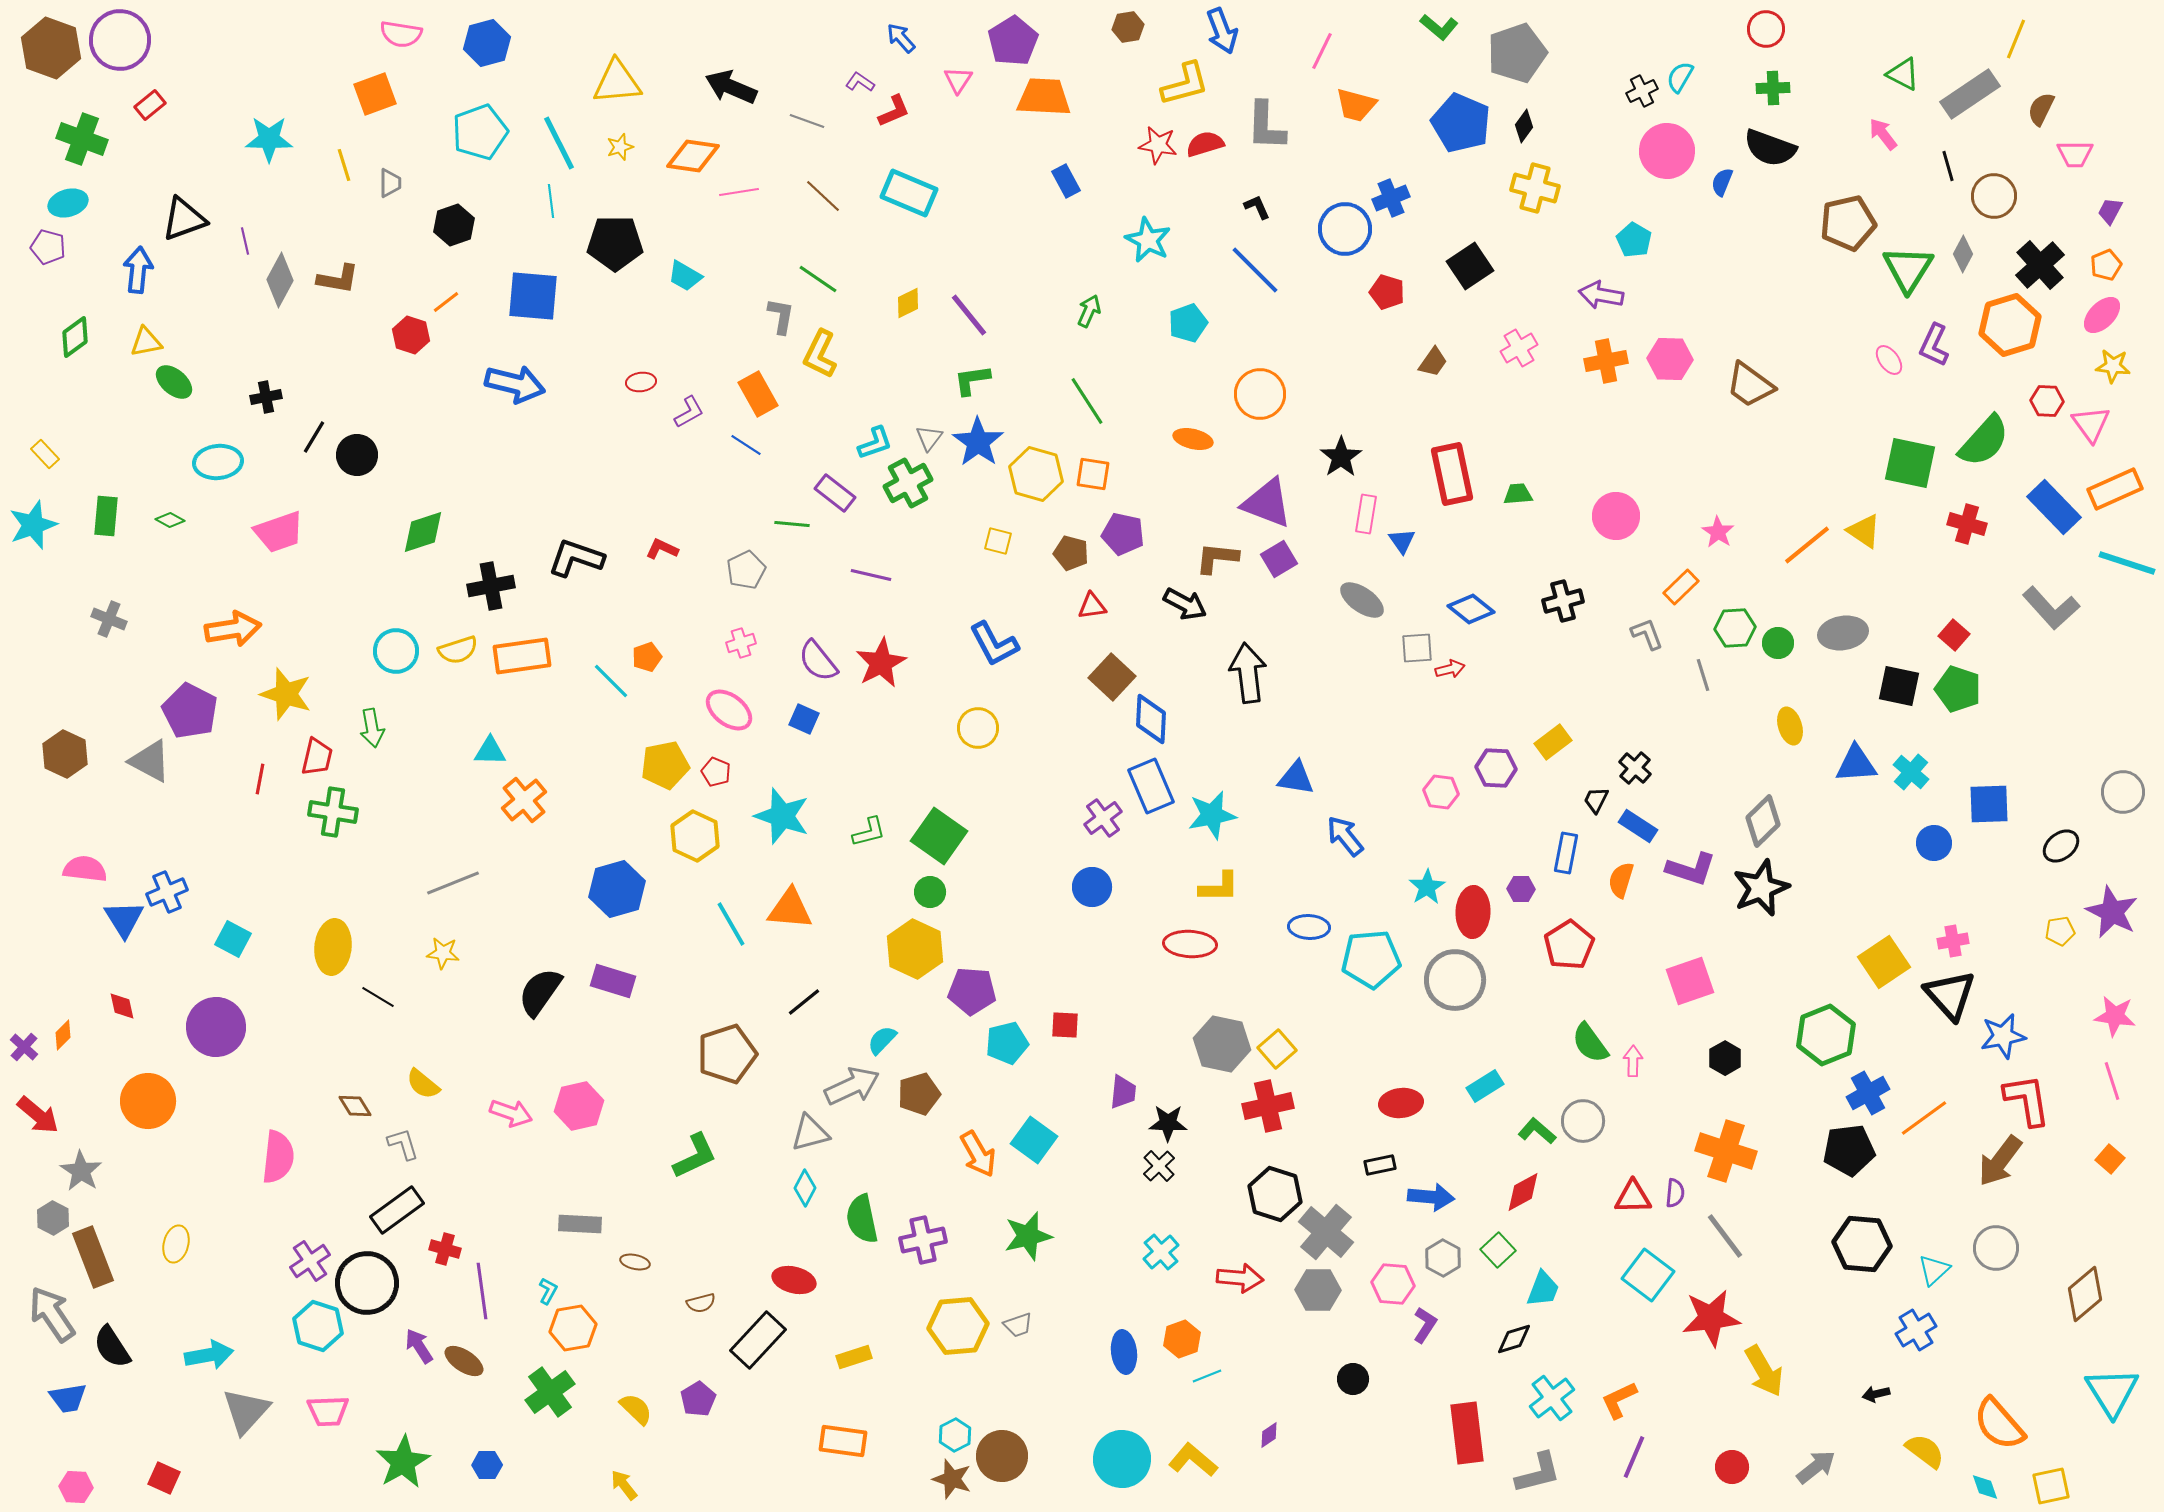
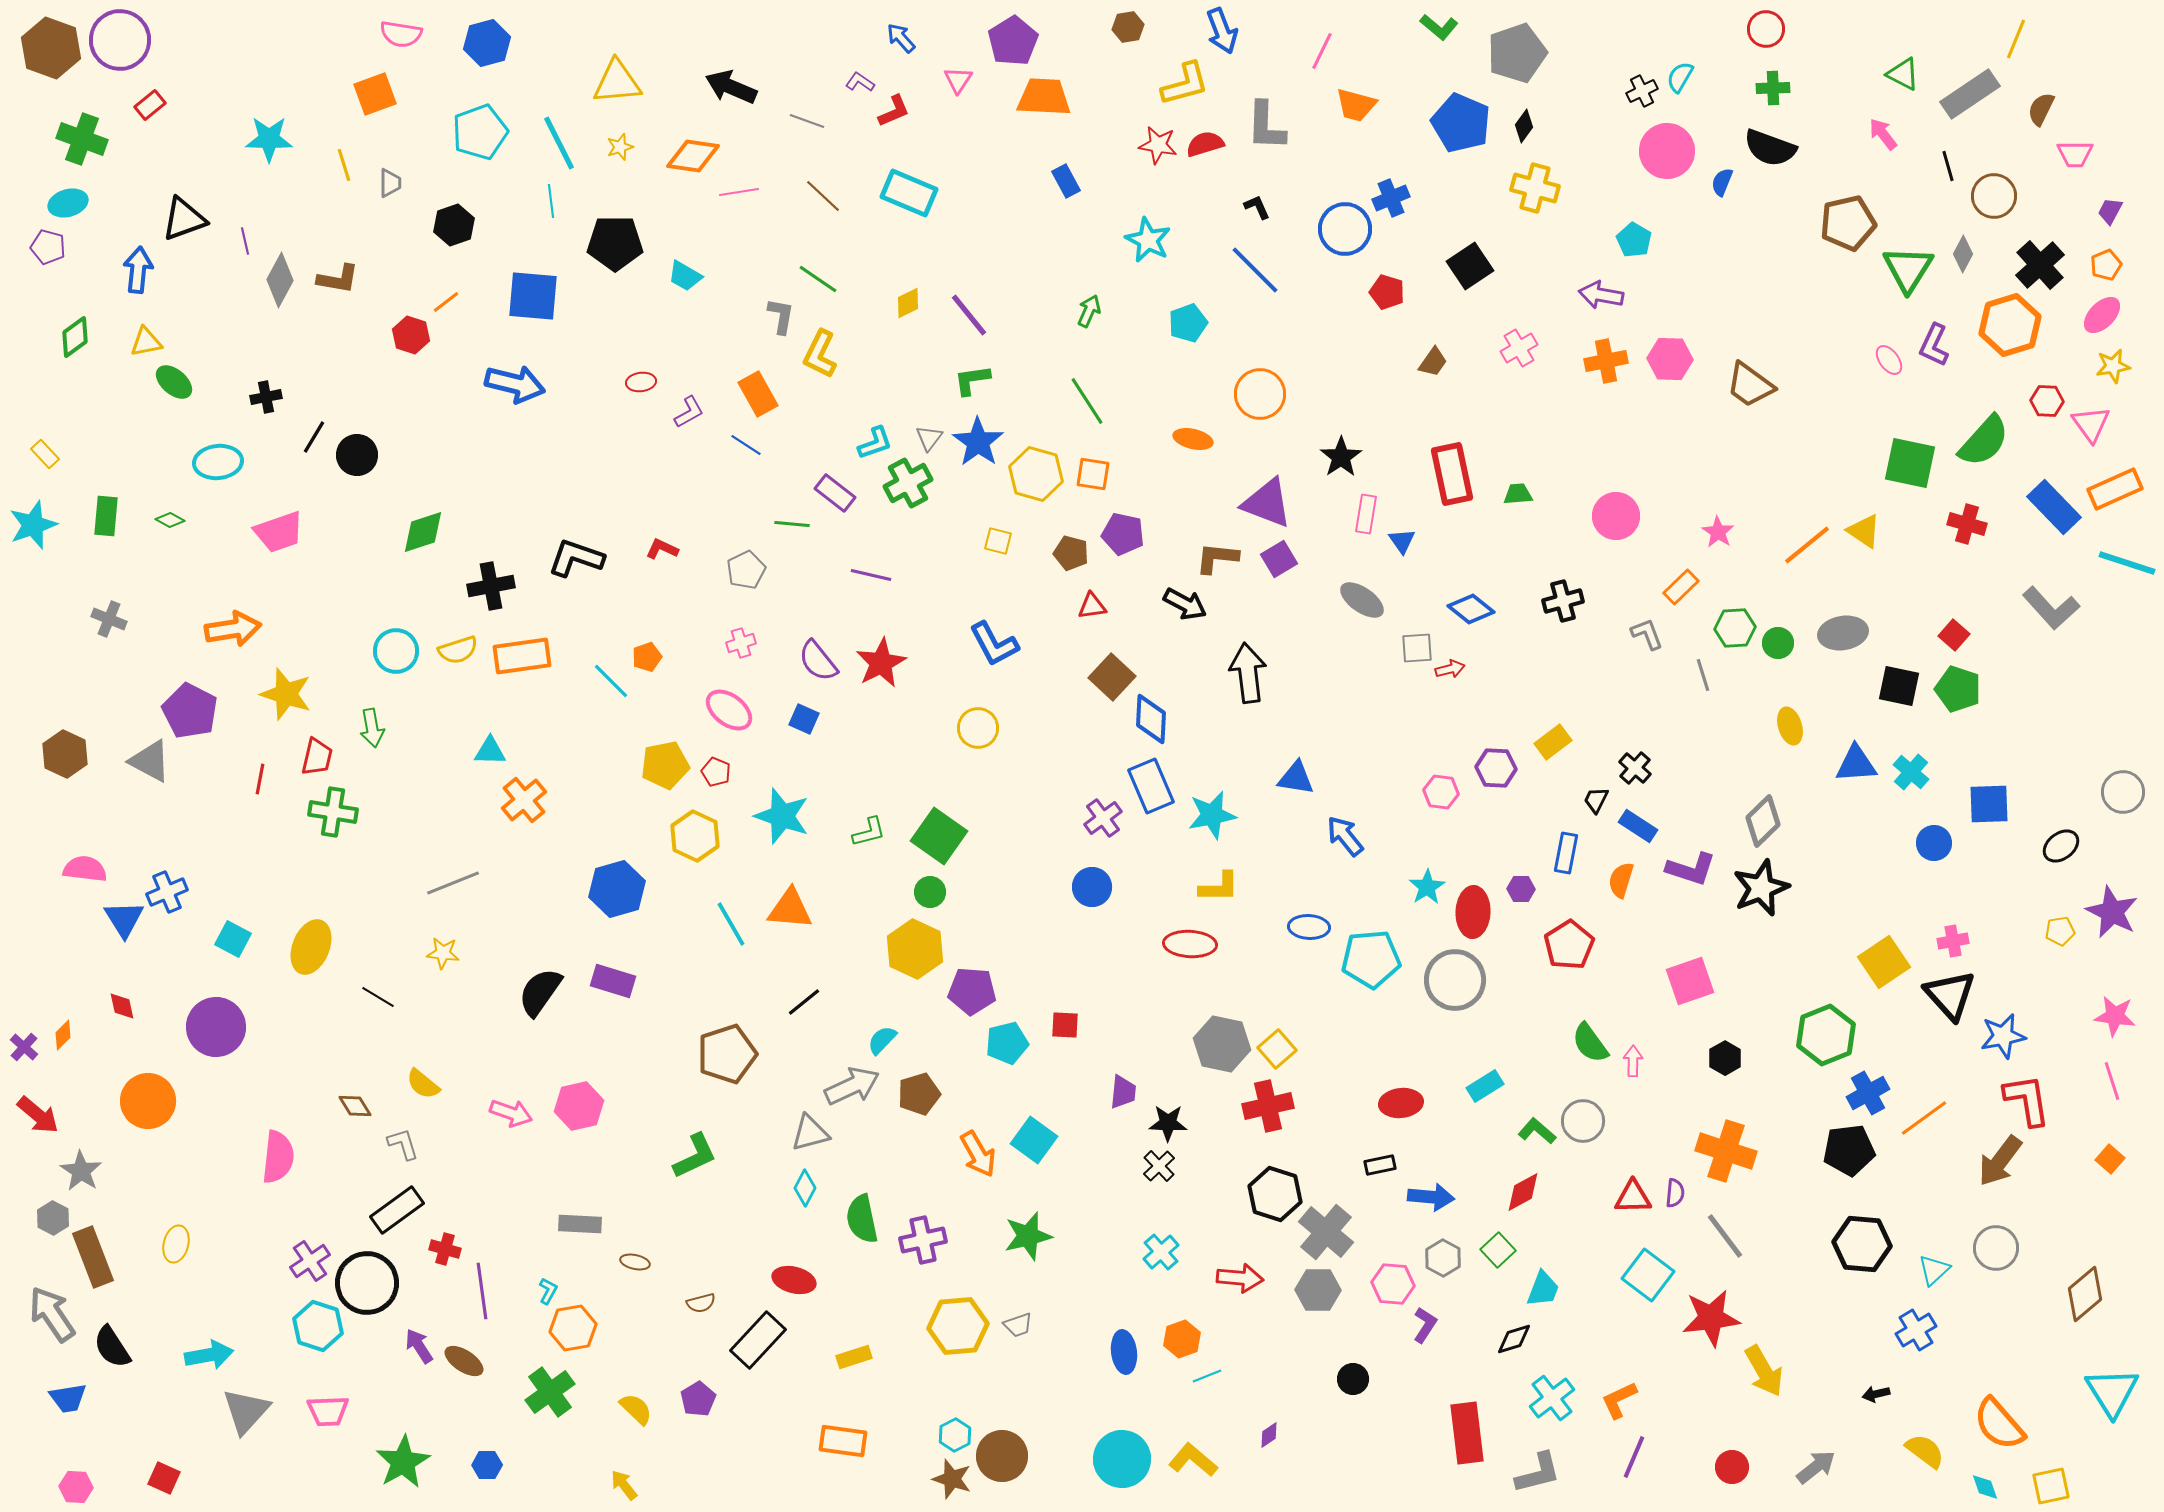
yellow star at (2113, 366): rotated 16 degrees counterclockwise
yellow ellipse at (333, 947): moved 22 px left; rotated 16 degrees clockwise
